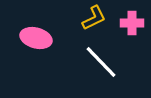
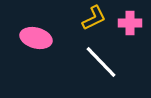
pink cross: moved 2 px left
